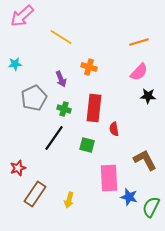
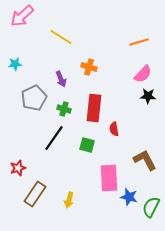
pink semicircle: moved 4 px right, 2 px down
